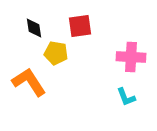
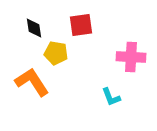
red square: moved 1 px right, 1 px up
orange L-shape: moved 3 px right
cyan L-shape: moved 15 px left
